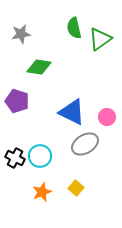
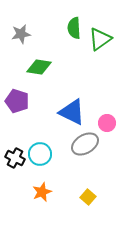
green semicircle: rotated 10 degrees clockwise
pink circle: moved 6 px down
cyan circle: moved 2 px up
yellow square: moved 12 px right, 9 px down
